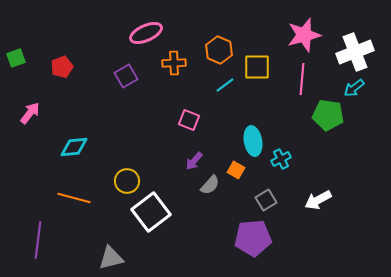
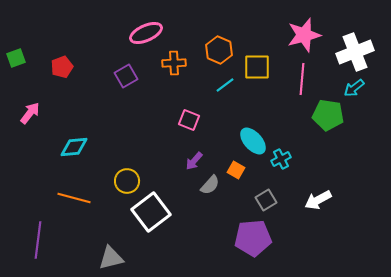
cyan ellipse: rotated 32 degrees counterclockwise
